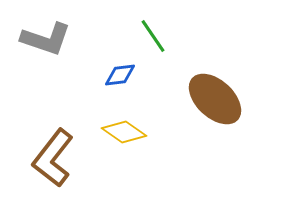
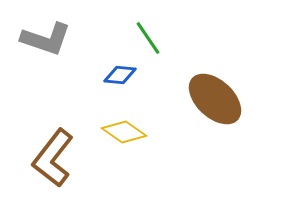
green line: moved 5 px left, 2 px down
blue diamond: rotated 12 degrees clockwise
